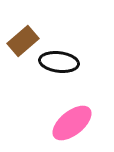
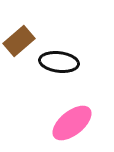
brown rectangle: moved 4 px left
